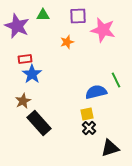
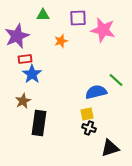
purple square: moved 2 px down
purple star: moved 10 px down; rotated 25 degrees clockwise
orange star: moved 6 px left, 1 px up
green line: rotated 21 degrees counterclockwise
black rectangle: rotated 50 degrees clockwise
black cross: rotated 24 degrees counterclockwise
